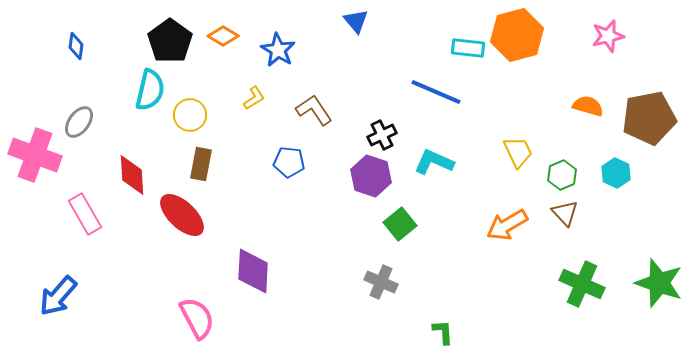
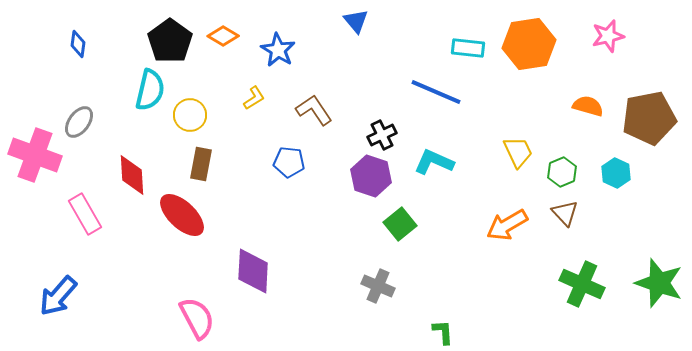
orange hexagon: moved 12 px right, 9 px down; rotated 6 degrees clockwise
blue diamond: moved 2 px right, 2 px up
green hexagon: moved 3 px up
gray cross: moved 3 px left, 4 px down
